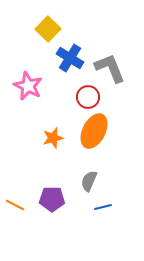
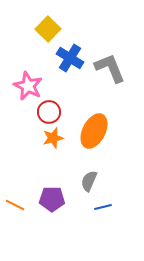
red circle: moved 39 px left, 15 px down
